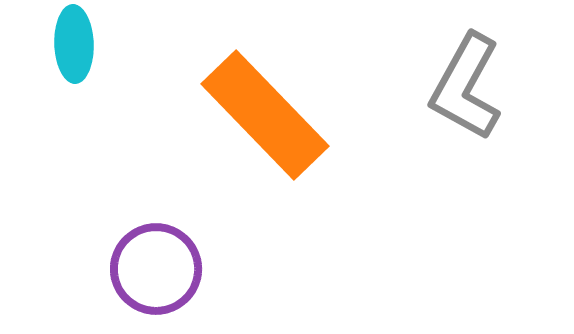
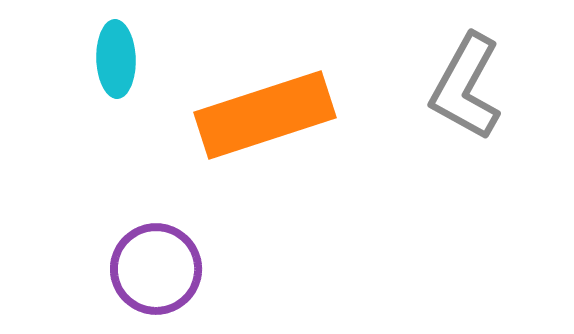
cyan ellipse: moved 42 px right, 15 px down
orange rectangle: rotated 64 degrees counterclockwise
